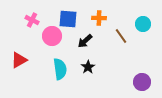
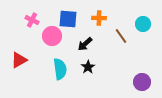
black arrow: moved 3 px down
